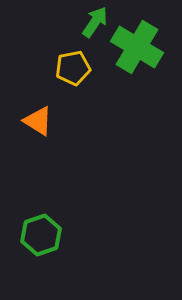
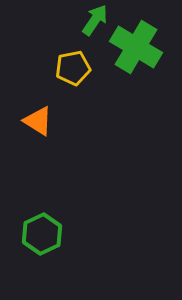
green arrow: moved 2 px up
green cross: moved 1 px left
green hexagon: moved 1 px right, 1 px up; rotated 6 degrees counterclockwise
